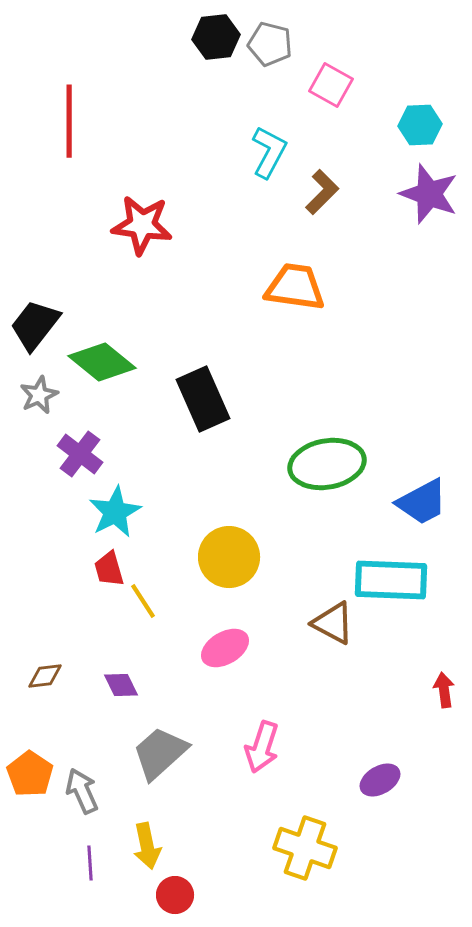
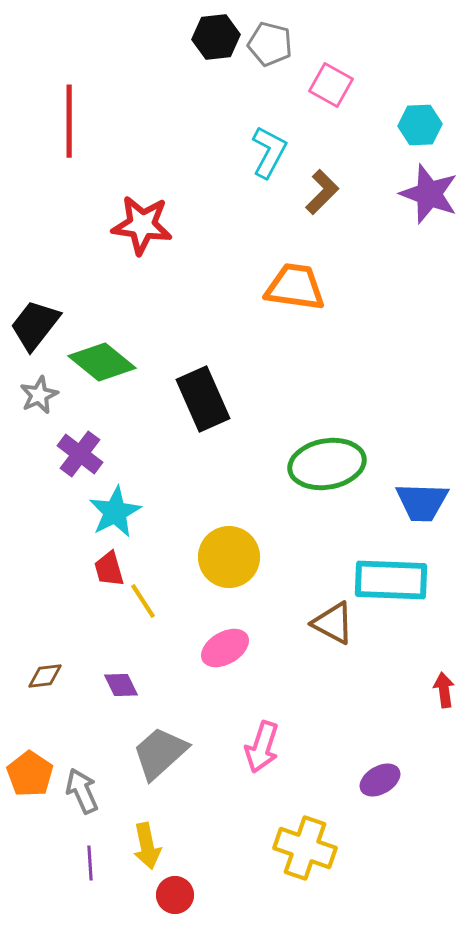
blue trapezoid: rotated 30 degrees clockwise
